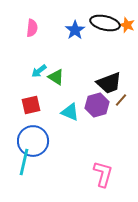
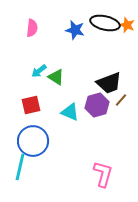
blue star: rotated 24 degrees counterclockwise
cyan line: moved 4 px left, 5 px down
